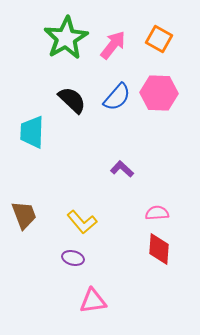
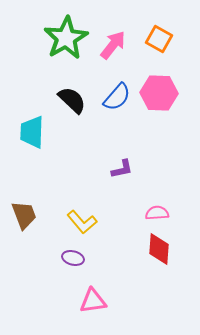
purple L-shape: rotated 125 degrees clockwise
